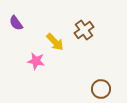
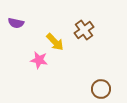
purple semicircle: rotated 42 degrees counterclockwise
pink star: moved 3 px right, 1 px up
